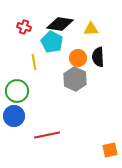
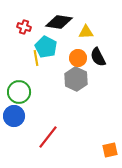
black diamond: moved 1 px left, 2 px up
yellow triangle: moved 5 px left, 3 px down
cyan pentagon: moved 6 px left, 5 px down
black semicircle: rotated 24 degrees counterclockwise
yellow line: moved 2 px right, 4 px up
gray hexagon: moved 1 px right
green circle: moved 2 px right, 1 px down
red line: moved 1 px right, 2 px down; rotated 40 degrees counterclockwise
